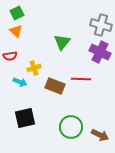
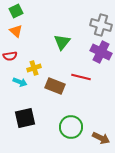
green square: moved 1 px left, 2 px up
purple cross: moved 1 px right
red line: moved 2 px up; rotated 12 degrees clockwise
brown arrow: moved 1 px right, 3 px down
